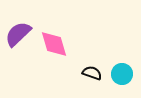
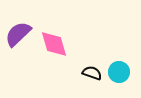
cyan circle: moved 3 px left, 2 px up
